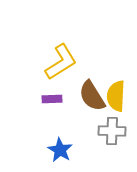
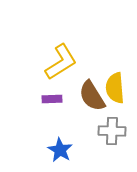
yellow semicircle: moved 1 px left, 8 px up; rotated 8 degrees counterclockwise
